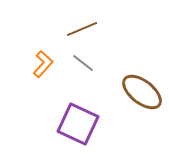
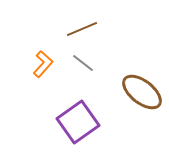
purple square: moved 2 px up; rotated 30 degrees clockwise
